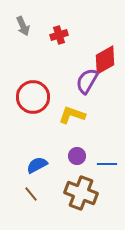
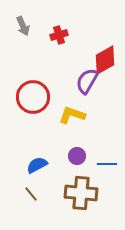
brown cross: rotated 16 degrees counterclockwise
